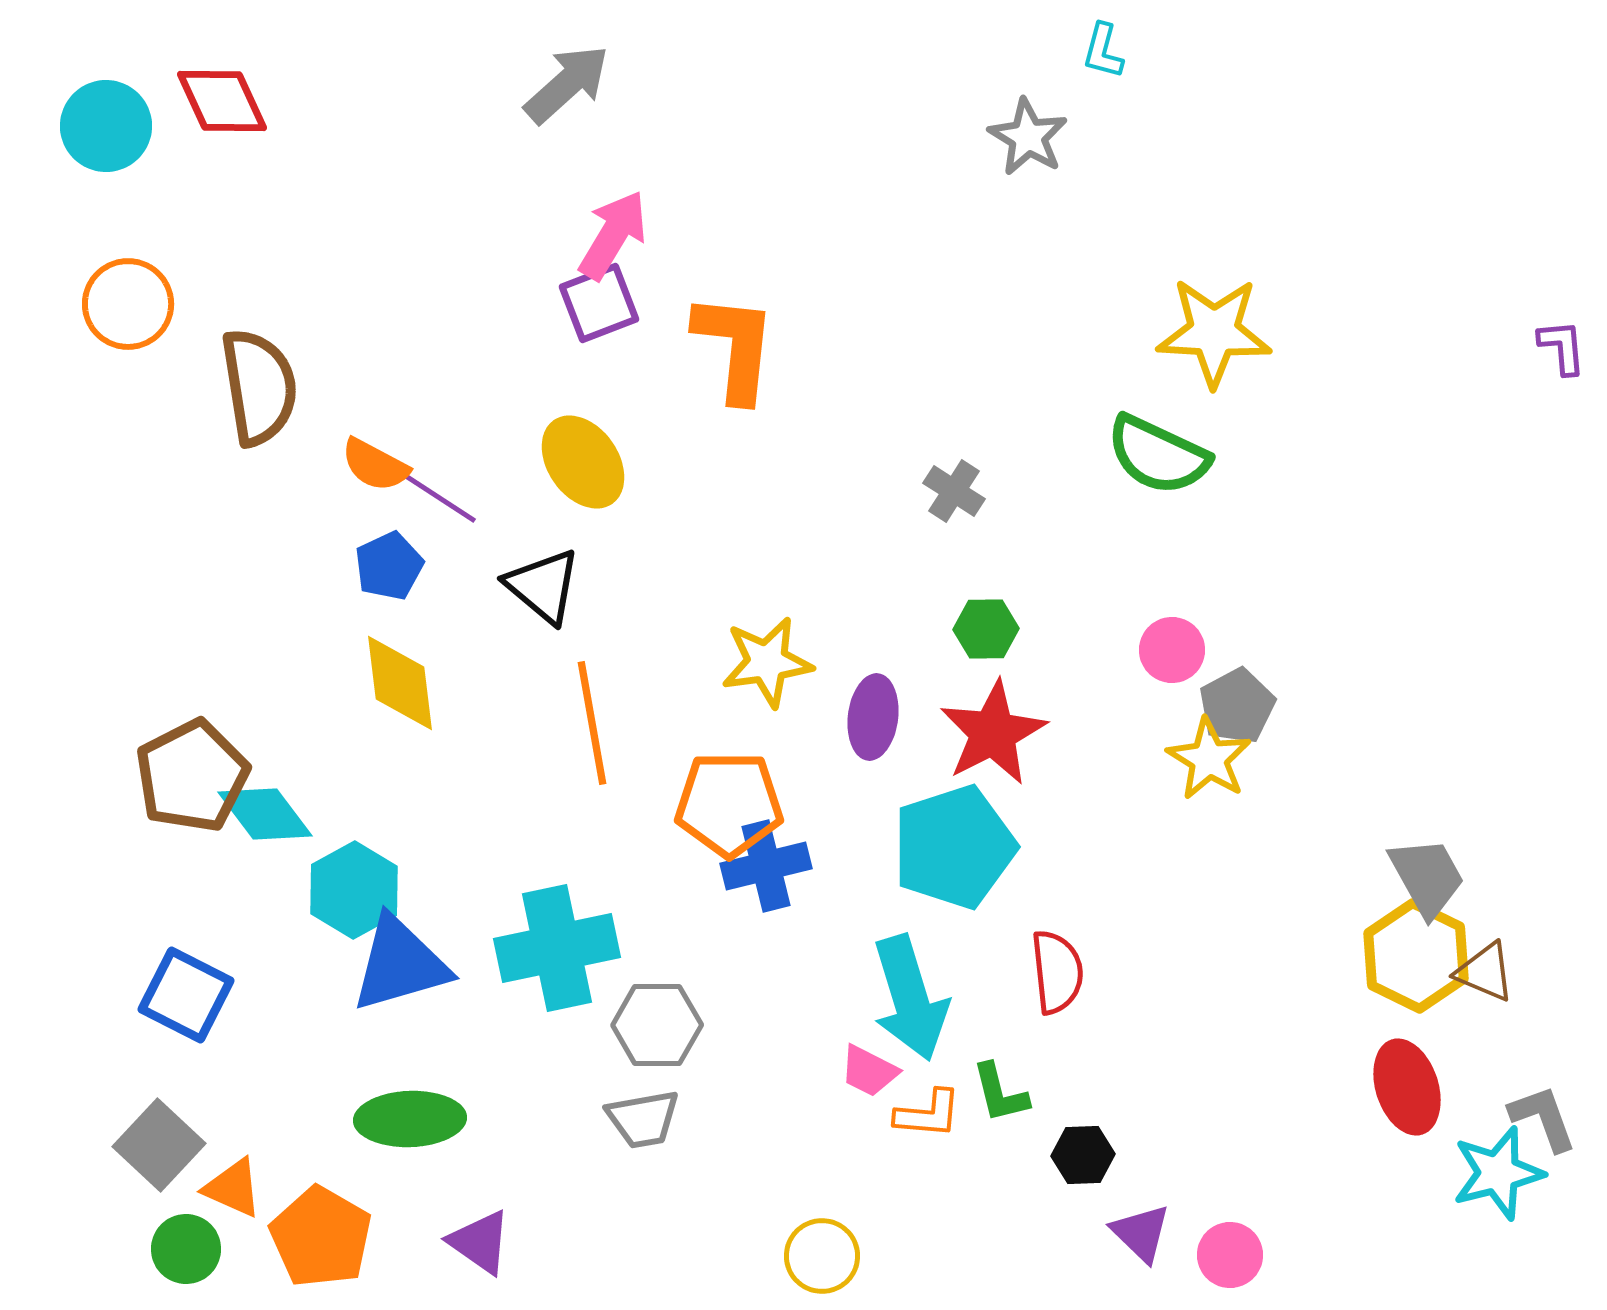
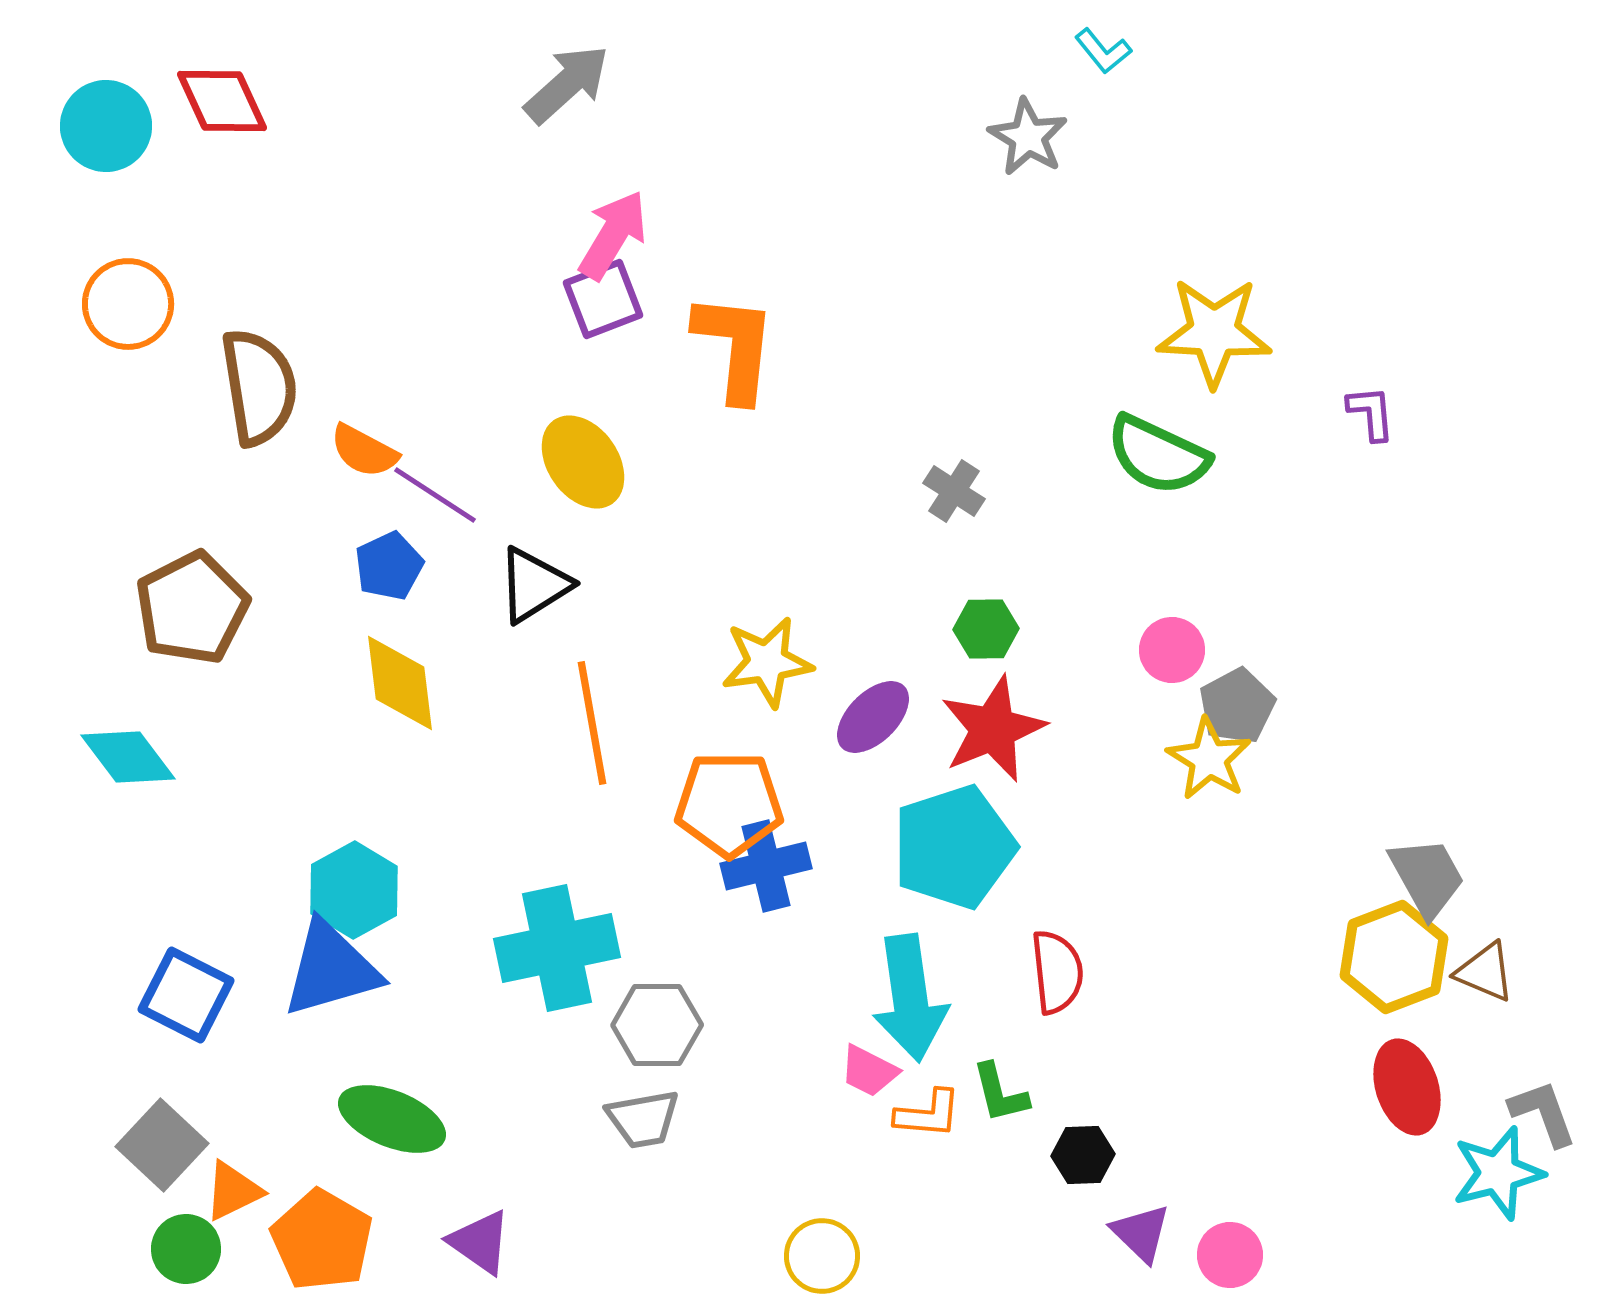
cyan L-shape at (1103, 51): rotated 54 degrees counterclockwise
purple square at (599, 303): moved 4 px right, 4 px up
purple L-shape at (1562, 347): moved 191 px left, 66 px down
orange semicircle at (375, 465): moved 11 px left, 14 px up
black triangle at (543, 586): moved 9 px left, 1 px up; rotated 48 degrees clockwise
purple ellipse at (873, 717): rotated 38 degrees clockwise
red star at (993, 733): moved 4 px up; rotated 5 degrees clockwise
brown pentagon at (192, 776): moved 168 px up
cyan diamond at (265, 814): moved 137 px left, 57 px up
yellow hexagon at (1416, 956): moved 22 px left, 1 px down; rotated 13 degrees clockwise
blue triangle at (400, 964): moved 69 px left, 5 px down
cyan arrow at (910, 998): rotated 9 degrees clockwise
gray L-shape at (1543, 1118): moved 5 px up
green ellipse at (410, 1119): moved 18 px left; rotated 24 degrees clockwise
gray square at (159, 1145): moved 3 px right
orange triangle at (233, 1188): moved 3 px down; rotated 50 degrees counterclockwise
orange pentagon at (321, 1237): moved 1 px right, 3 px down
